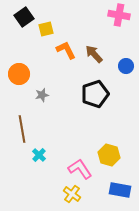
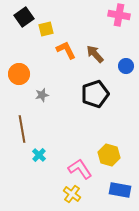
brown arrow: moved 1 px right
